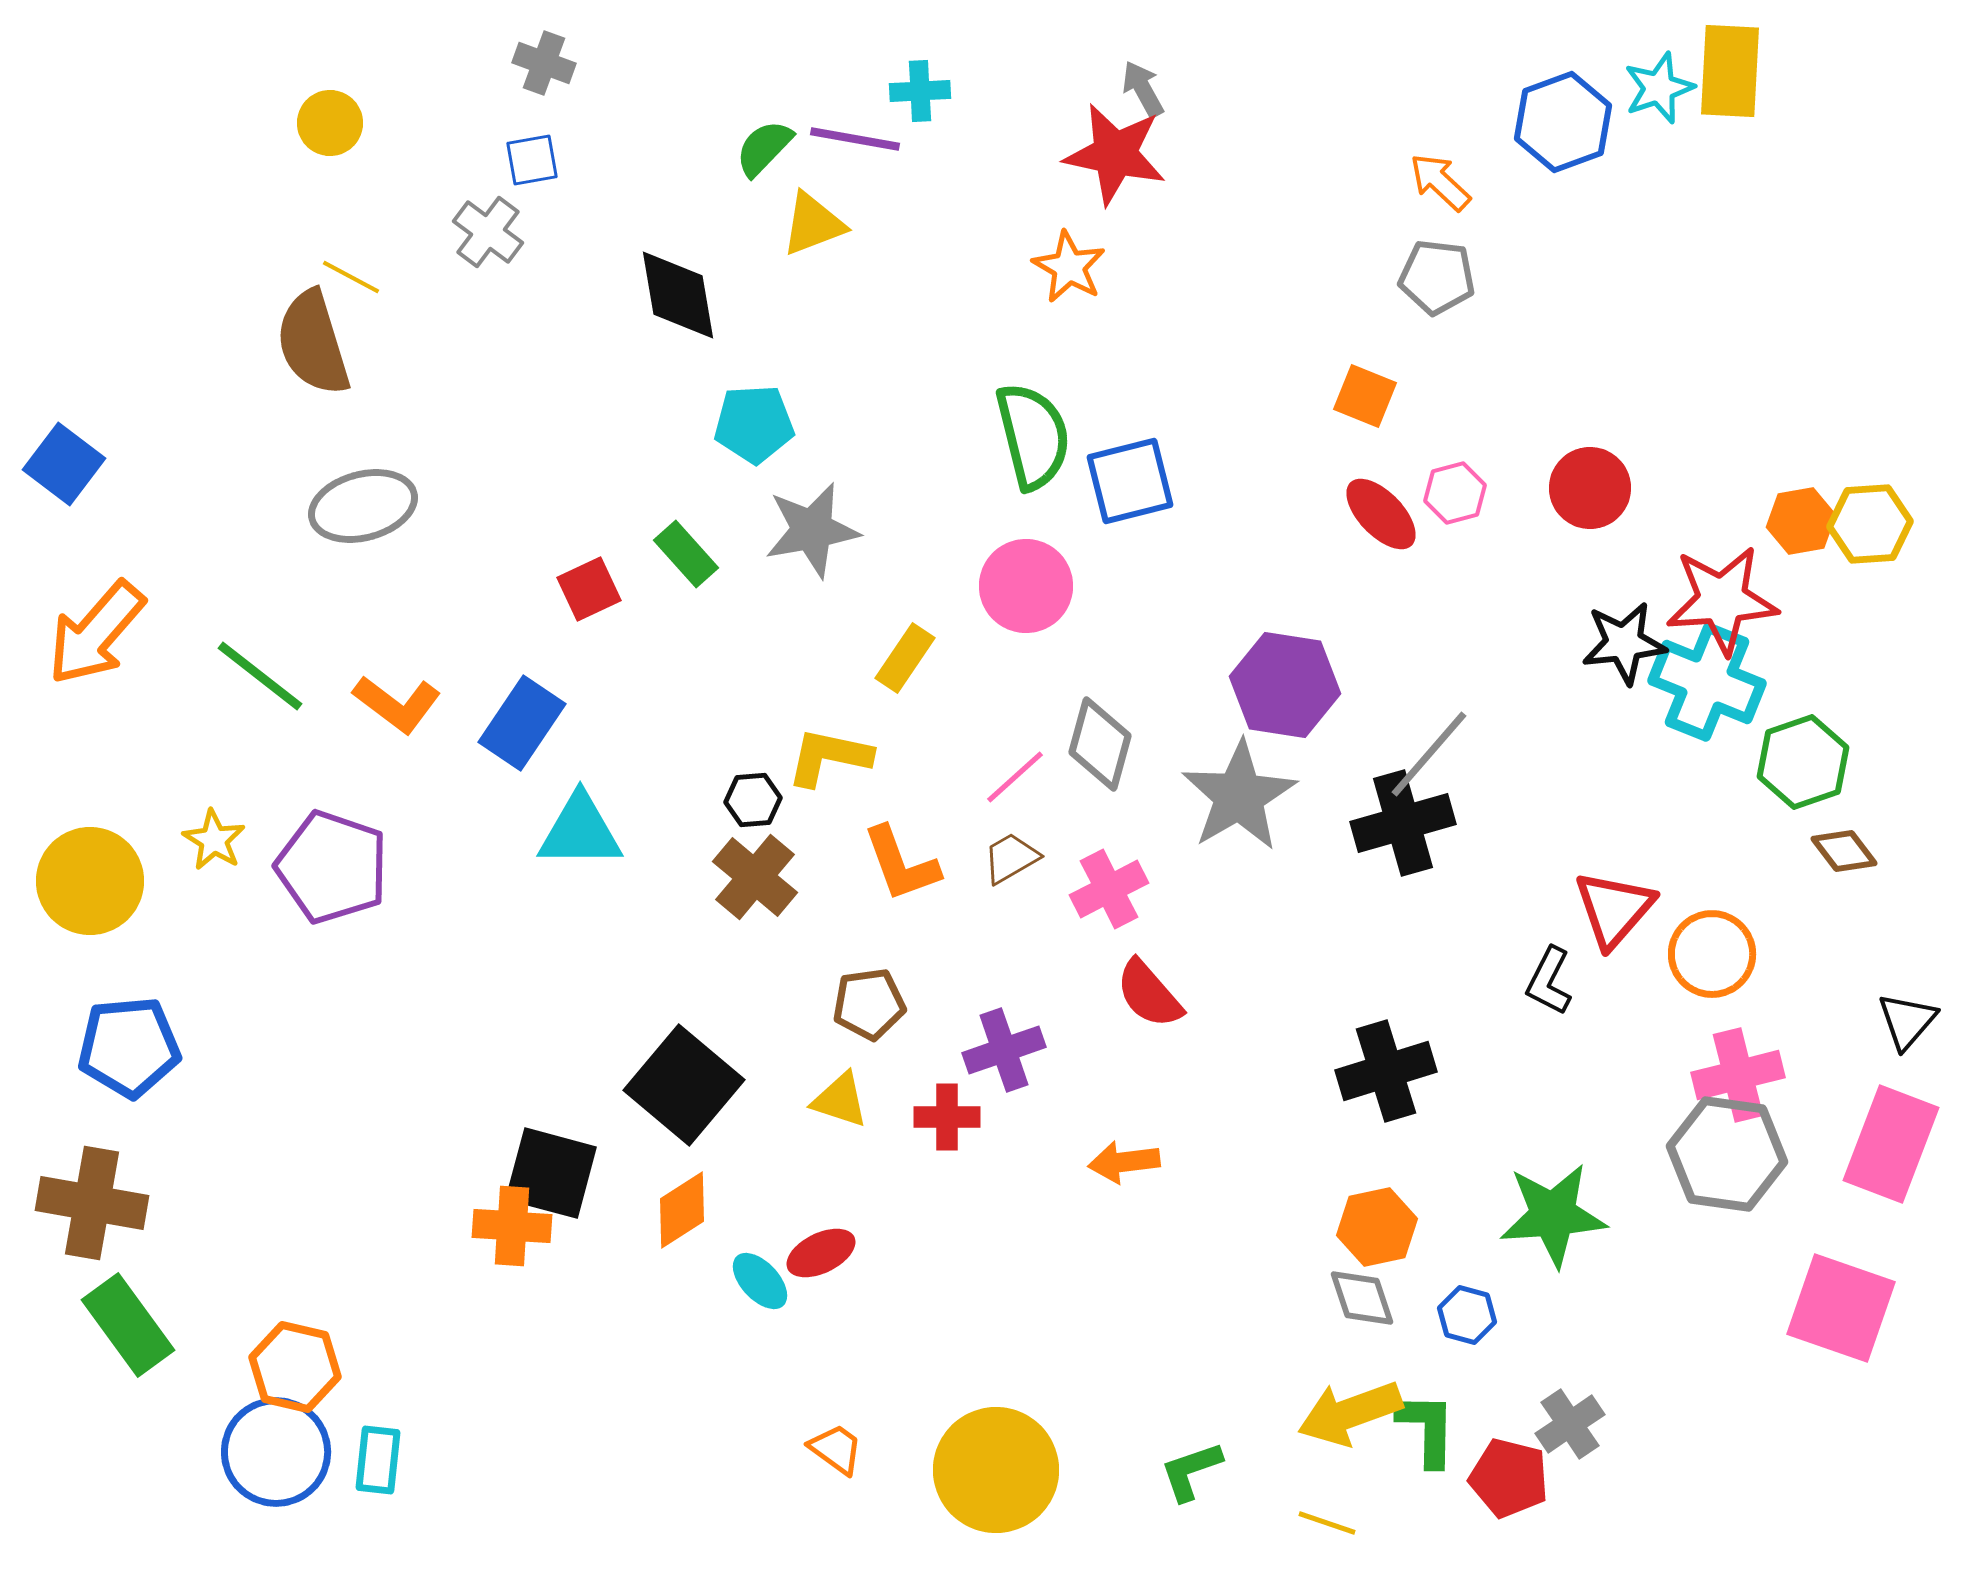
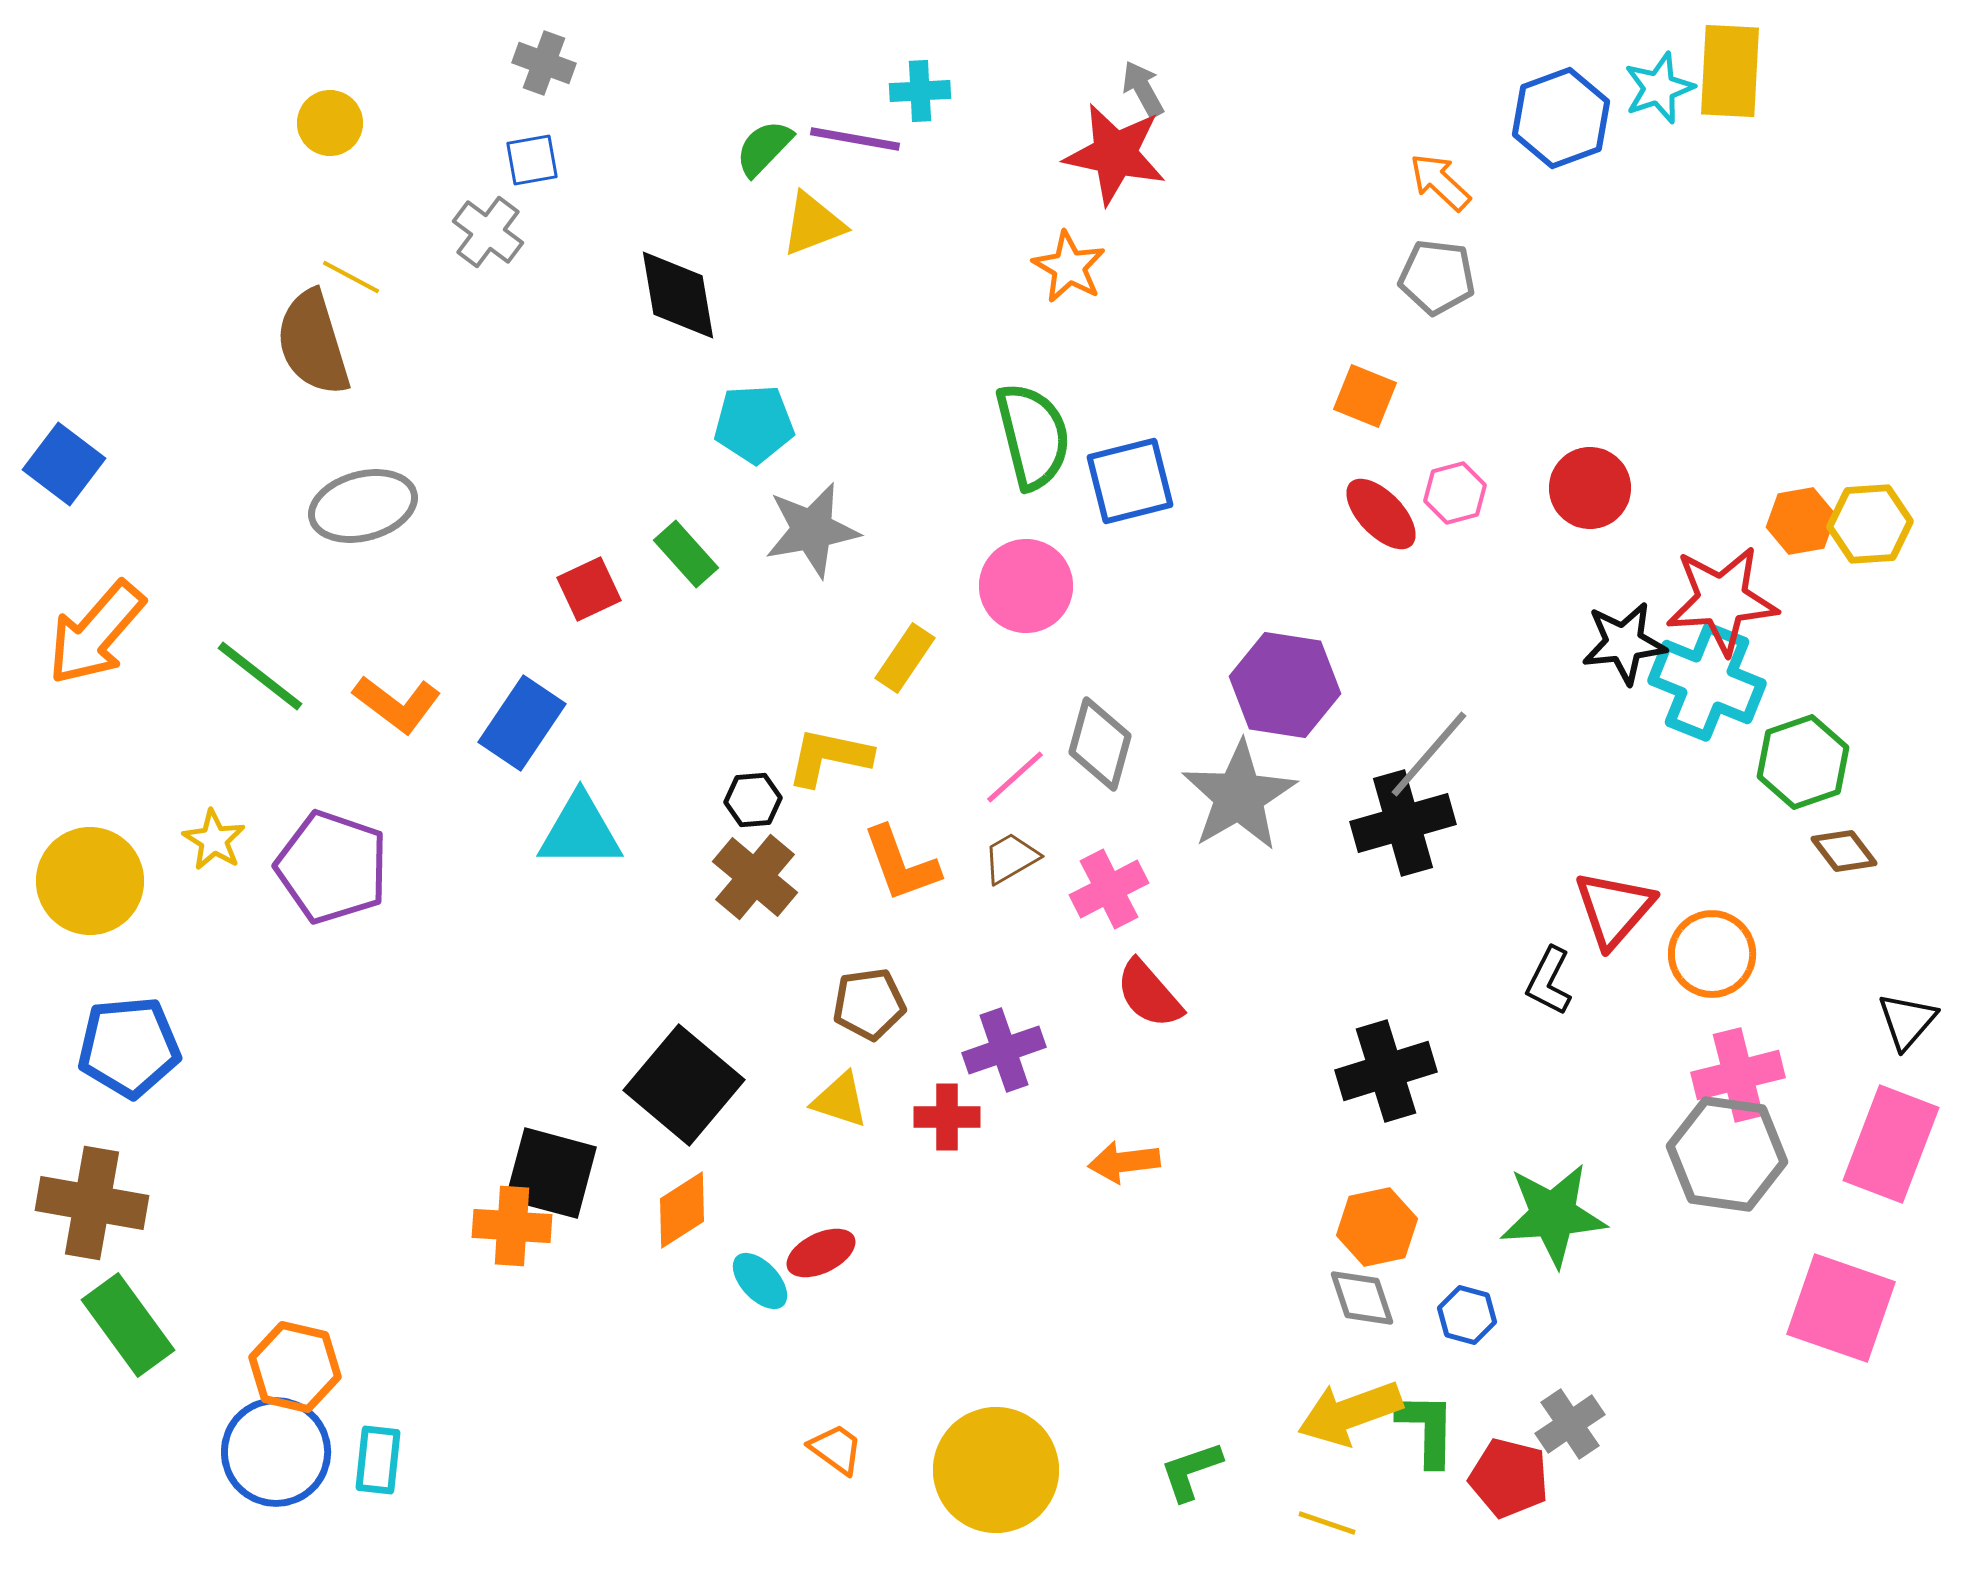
blue hexagon at (1563, 122): moved 2 px left, 4 px up
